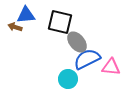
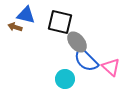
blue triangle: rotated 18 degrees clockwise
blue semicircle: moved 1 px left, 1 px down; rotated 108 degrees counterclockwise
pink triangle: rotated 36 degrees clockwise
cyan circle: moved 3 px left
